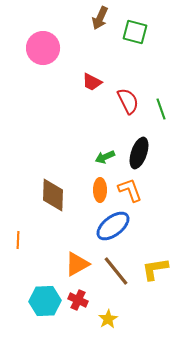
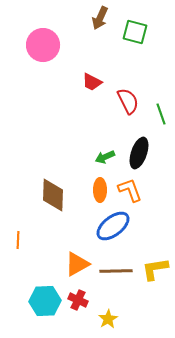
pink circle: moved 3 px up
green line: moved 5 px down
brown line: rotated 52 degrees counterclockwise
